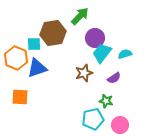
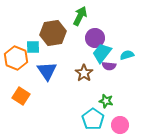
green arrow: rotated 18 degrees counterclockwise
cyan square: moved 1 px left, 3 px down
cyan semicircle: moved 2 px right, 1 px down
blue triangle: moved 10 px right, 3 px down; rotated 45 degrees counterclockwise
brown star: rotated 18 degrees counterclockwise
purple semicircle: moved 5 px left, 12 px up; rotated 40 degrees clockwise
orange square: moved 1 px right, 1 px up; rotated 30 degrees clockwise
cyan pentagon: rotated 25 degrees counterclockwise
